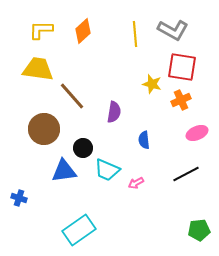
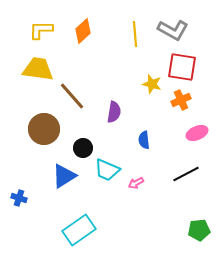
blue triangle: moved 5 px down; rotated 24 degrees counterclockwise
